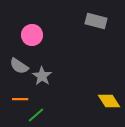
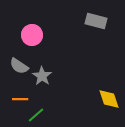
yellow diamond: moved 2 px up; rotated 15 degrees clockwise
